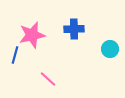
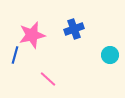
blue cross: rotated 18 degrees counterclockwise
cyan circle: moved 6 px down
